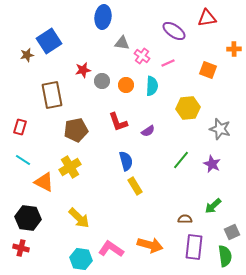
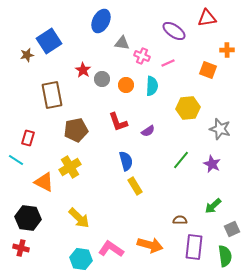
blue ellipse: moved 2 px left, 4 px down; rotated 20 degrees clockwise
orange cross: moved 7 px left, 1 px down
pink cross: rotated 14 degrees counterclockwise
red star: rotated 28 degrees counterclockwise
gray circle: moved 2 px up
red rectangle: moved 8 px right, 11 px down
cyan line: moved 7 px left
brown semicircle: moved 5 px left, 1 px down
gray square: moved 3 px up
